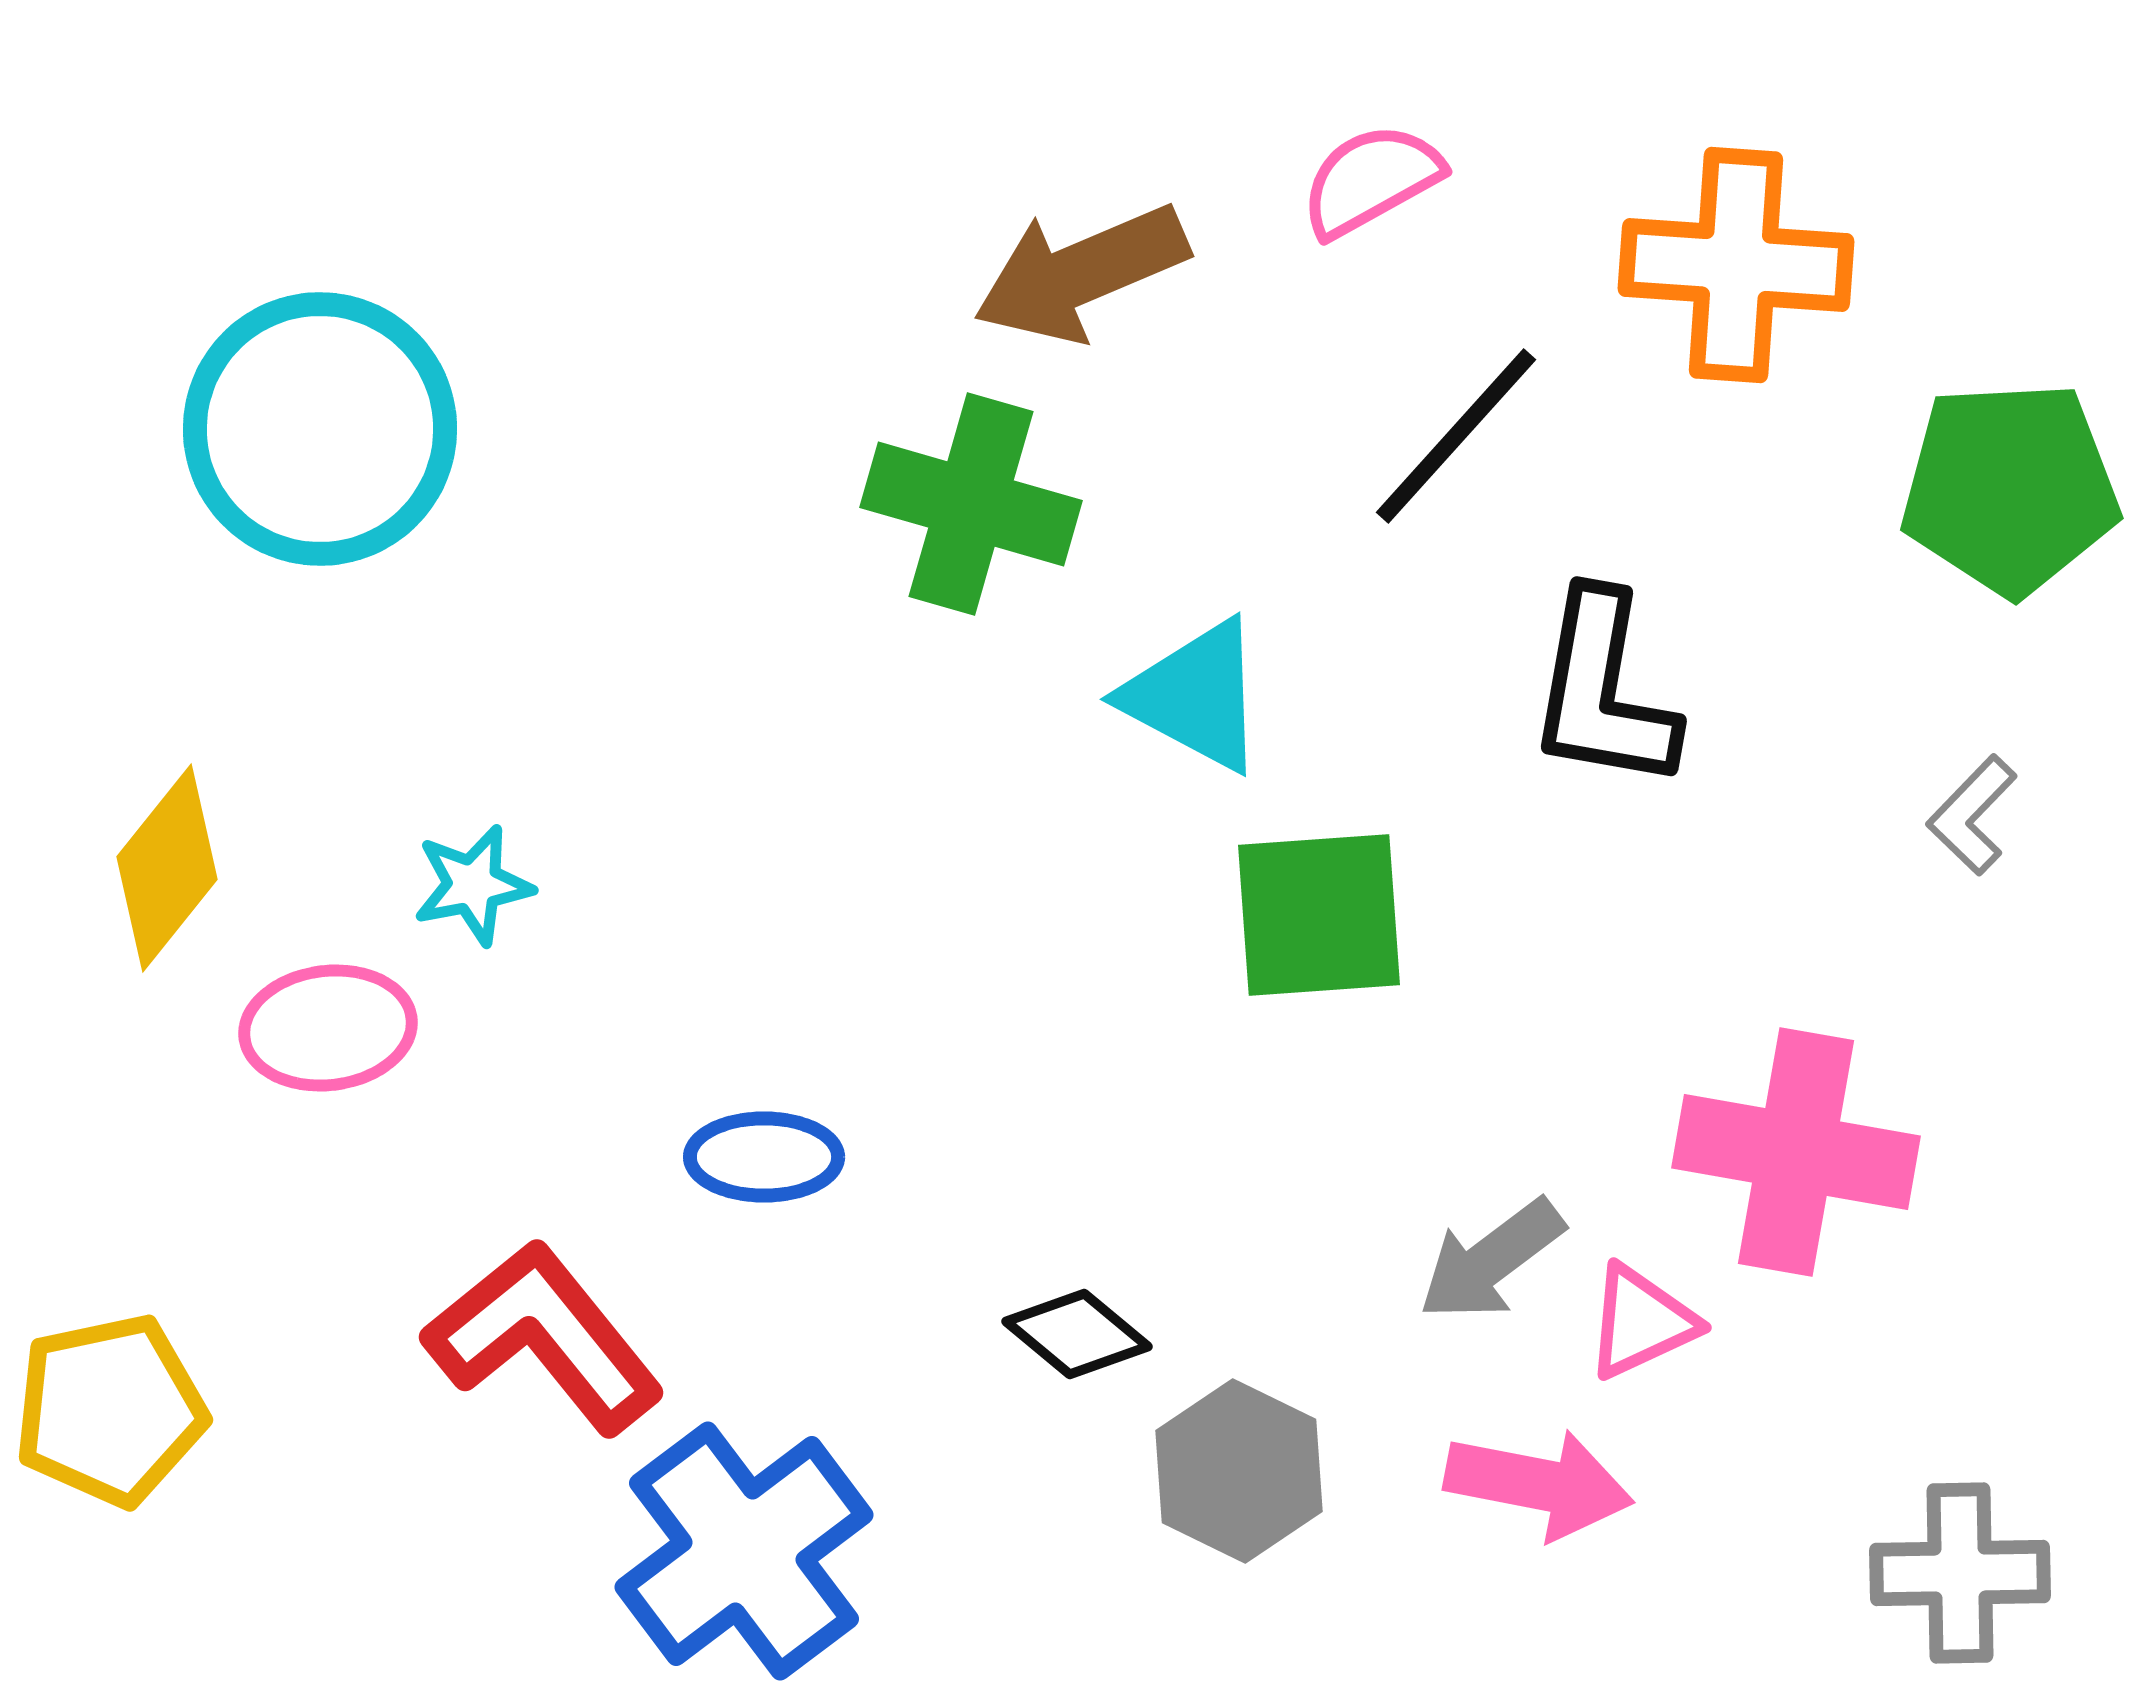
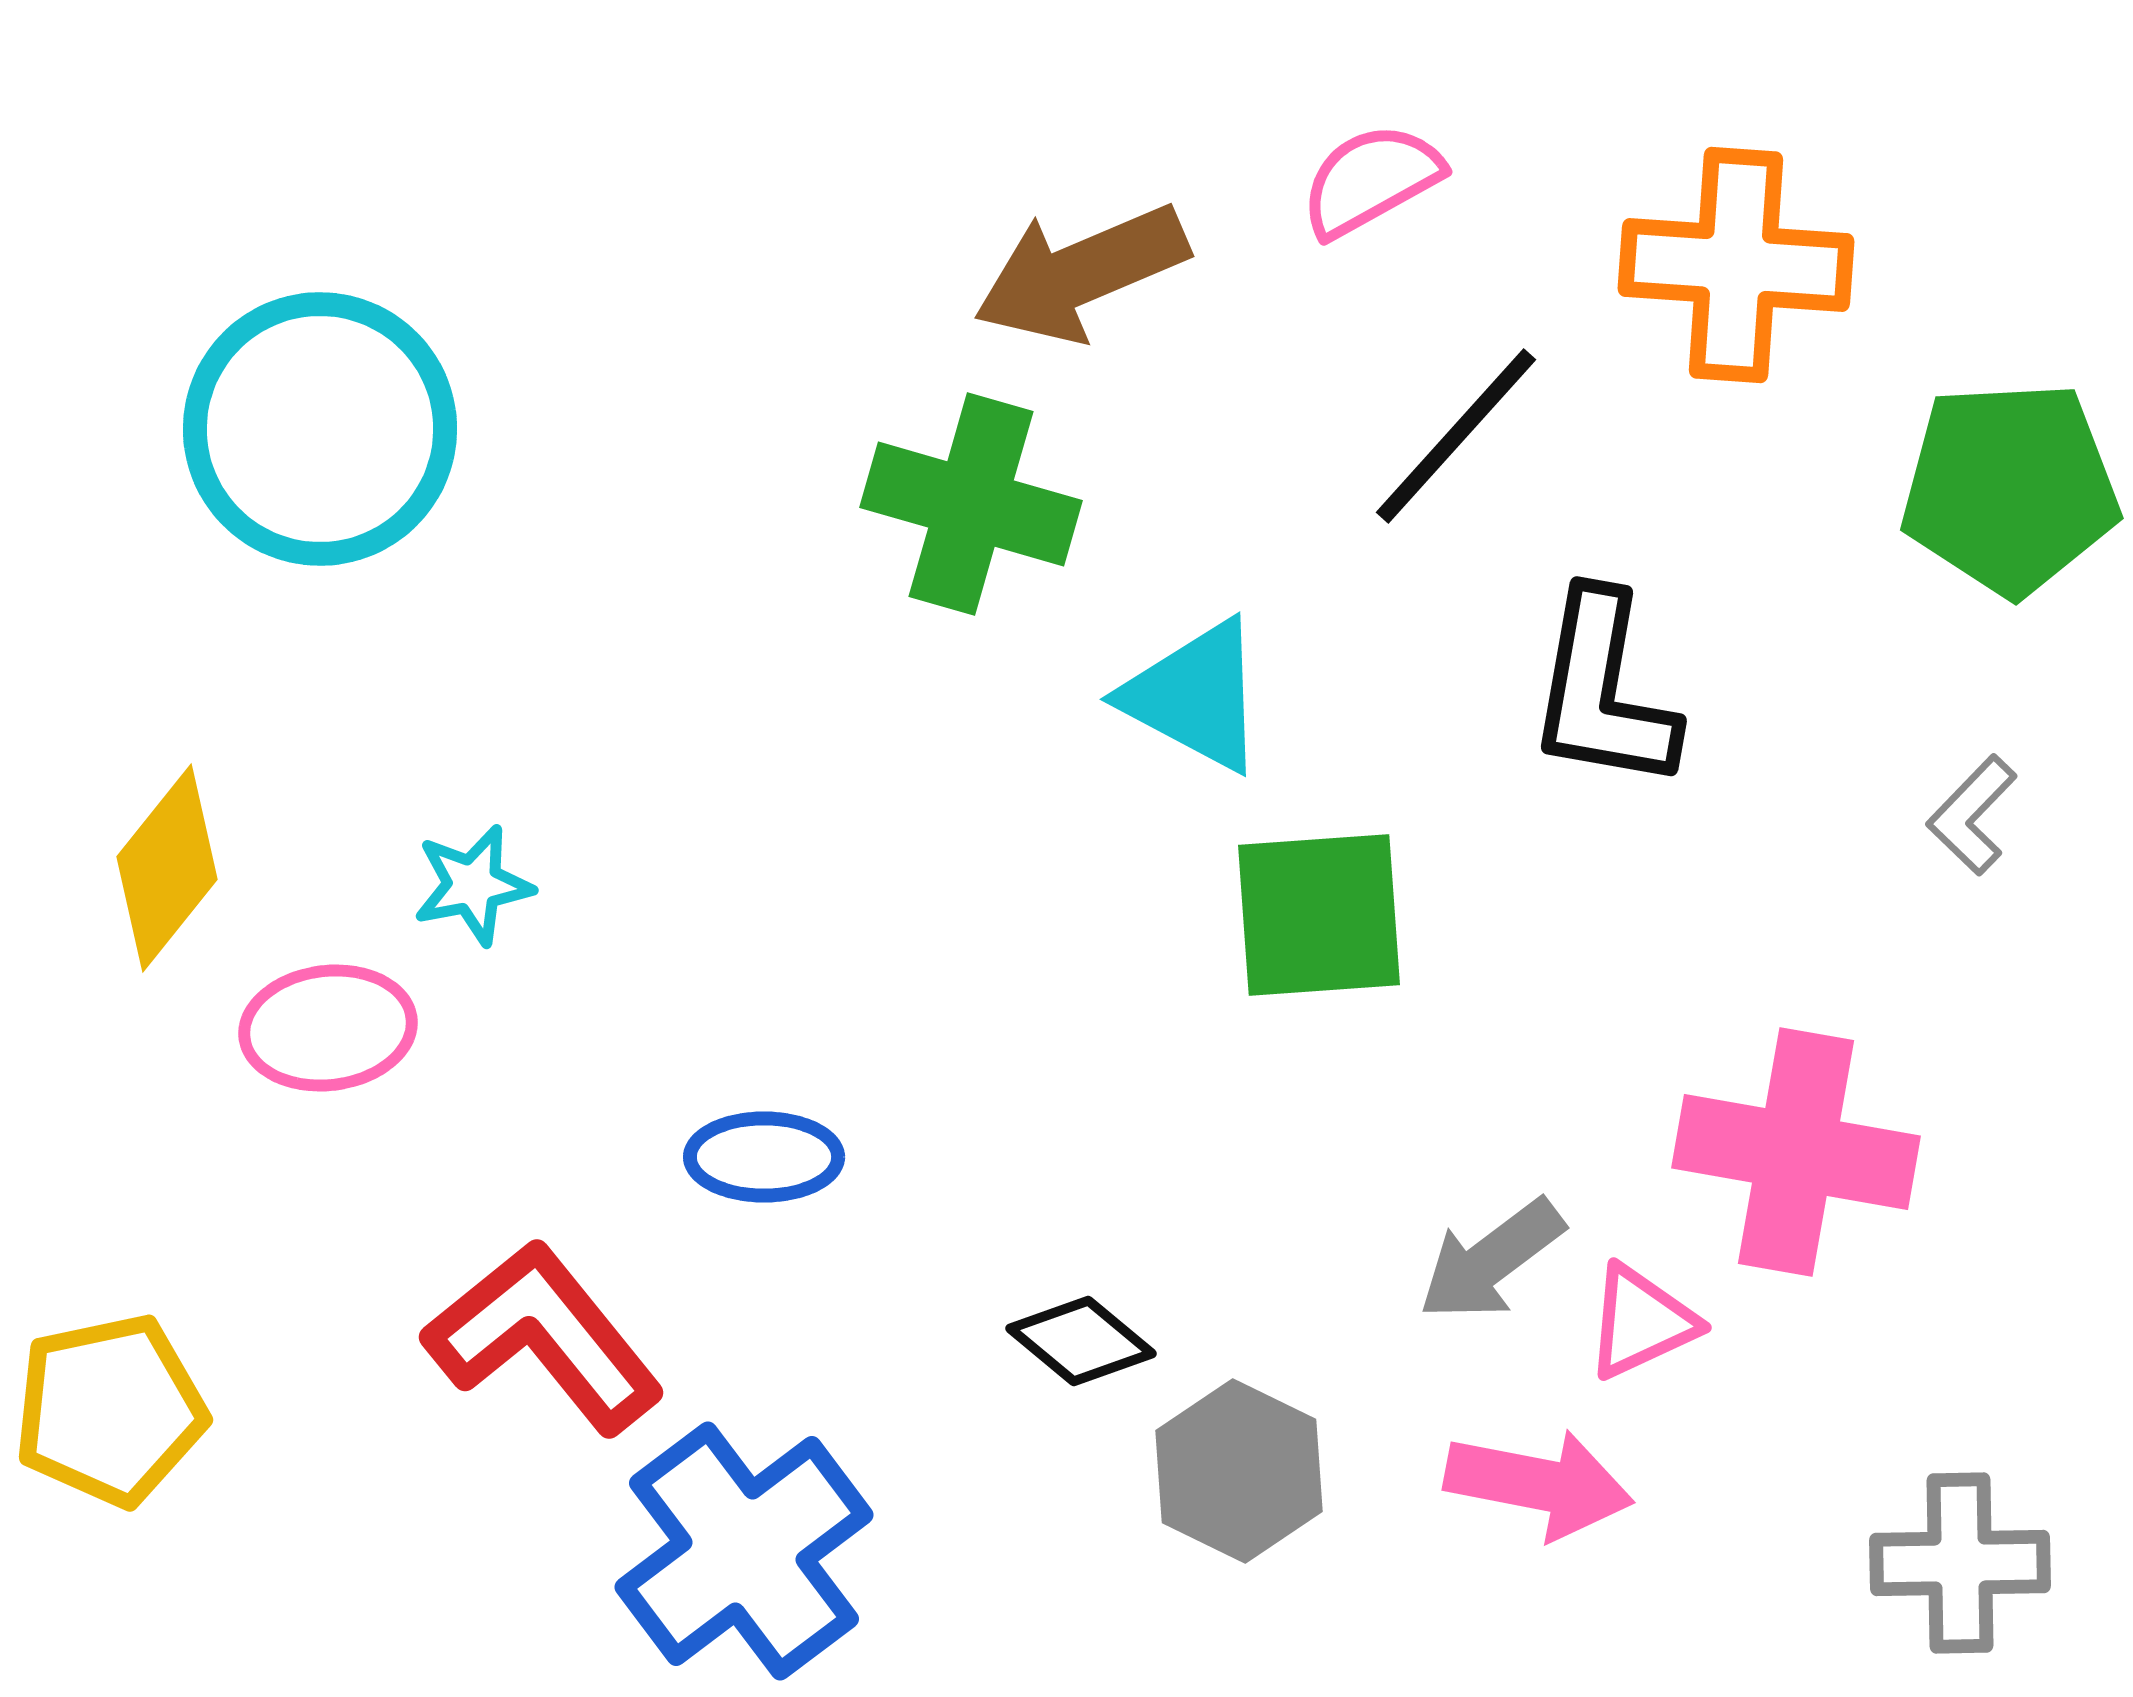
black diamond: moved 4 px right, 7 px down
gray cross: moved 10 px up
